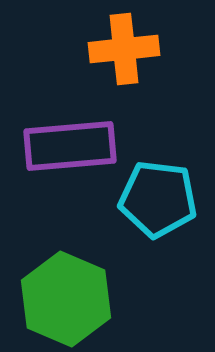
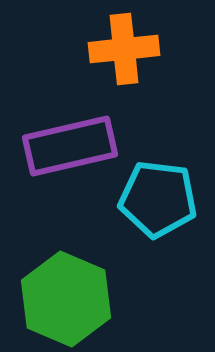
purple rectangle: rotated 8 degrees counterclockwise
